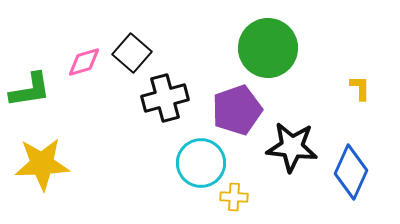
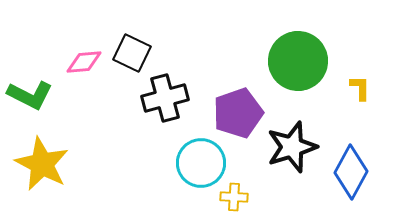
green circle: moved 30 px right, 13 px down
black square: rotated 15 degrees counterclockwise
pink diamond: rotated 12 degrees clockwise
green L-shape: moved 5 px down; rotated 36 degrees clockwise
purple pentagon: moved 1 px right, 3 px down
black star: rotated 24 degrees counterclockwise
yellow star: rotated 30 degrees clockwise
blue diamond: rotated 4 degrees clockwise
